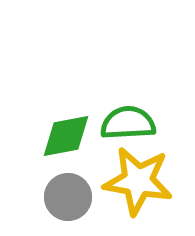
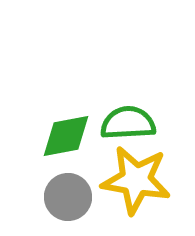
yellow star: moved 2 px left, 1 px up
